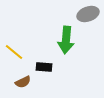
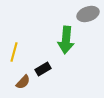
yellow line: rotated 66 degrees clockwise
black rectangle: moved 1 px left, 2 px down; rotated 35 degrees counterclockwise
brown semicircle: rotated 21 degrees counterclockwise
